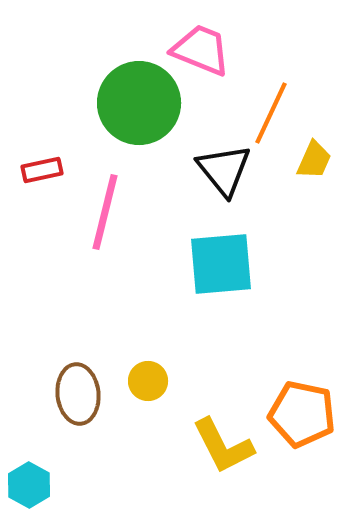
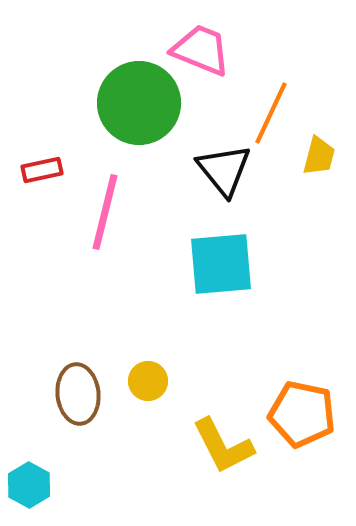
yellow trapezoid: moved 5 px right, 4 px up; rotated 9 degrees counterclockwise
